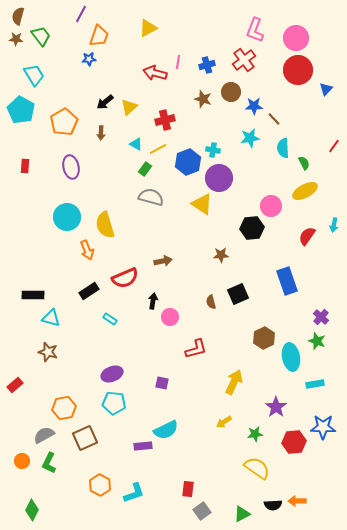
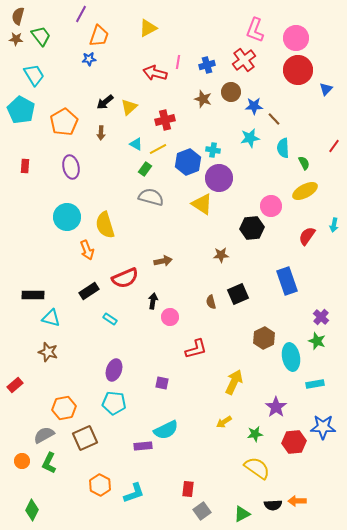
purple ellipse at (112, 374): moved 2 px right, 4 px up; rotated 50 degrees counterclockwise
